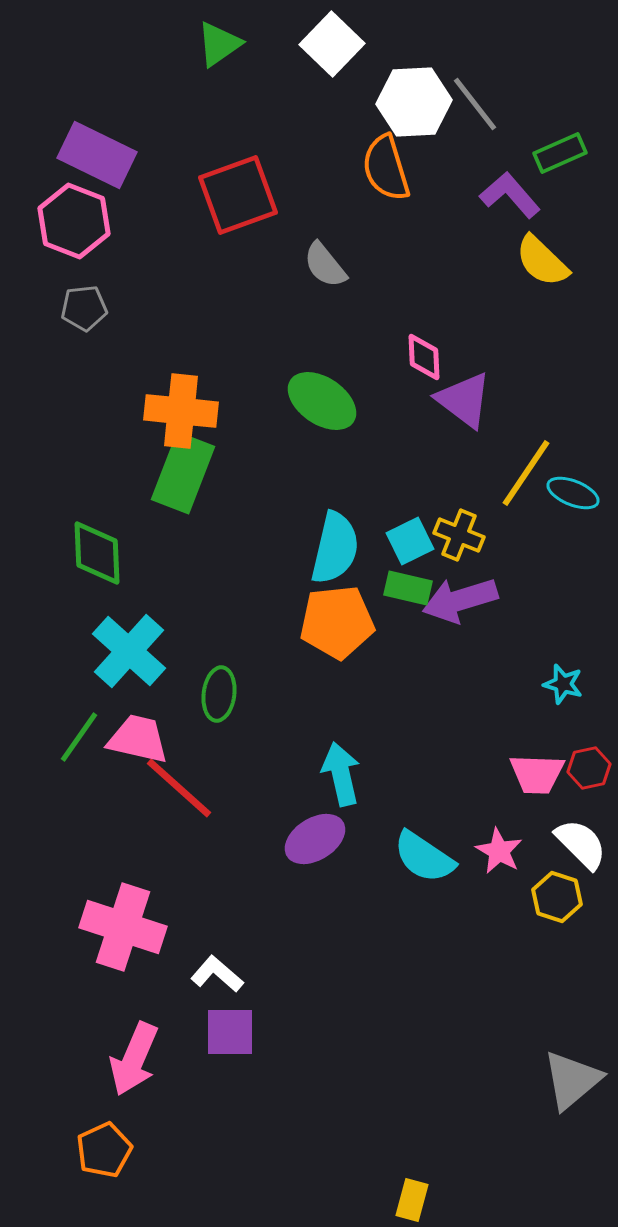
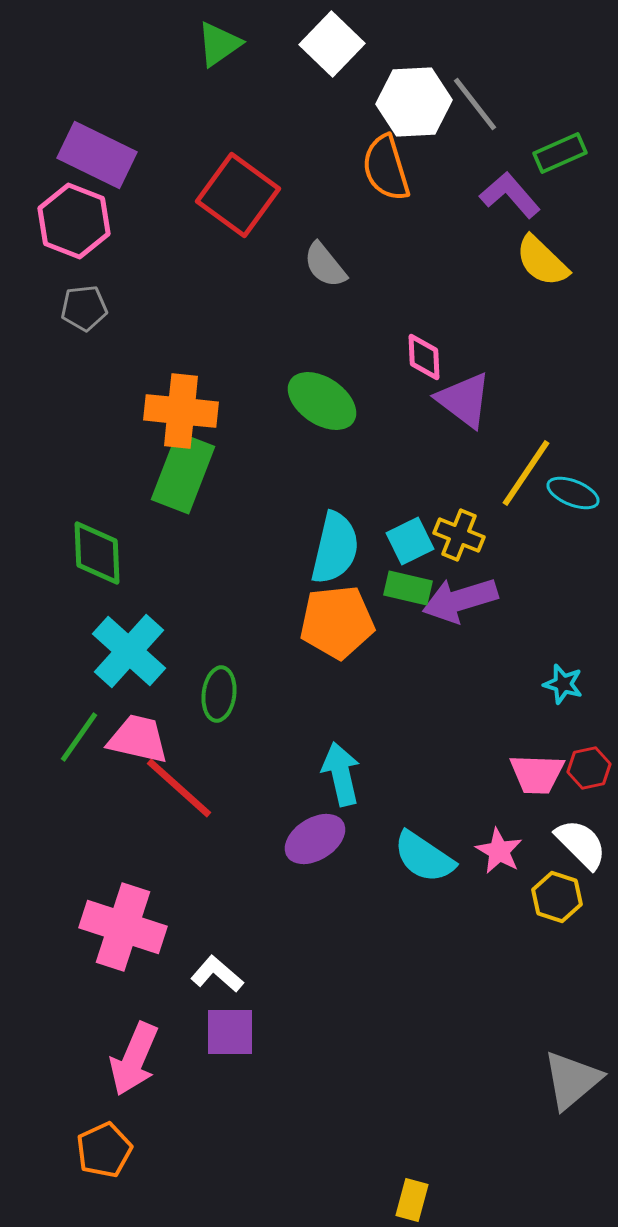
red square at (238, 195): rotated 34 degrees counterclockwise
